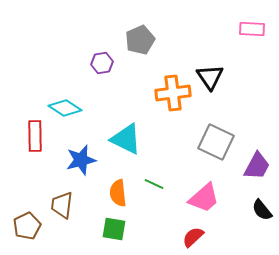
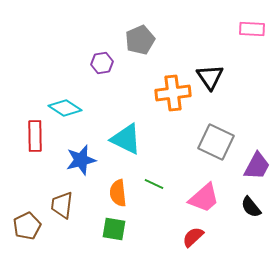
black semicircle: moved 11 px left, 3 px up
